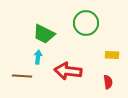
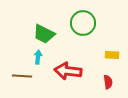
green circle: moved 3 px left
